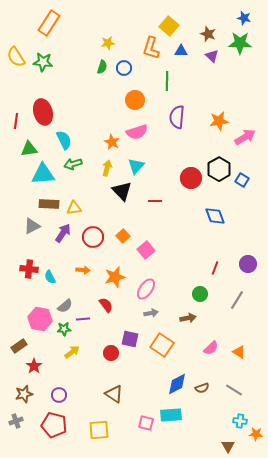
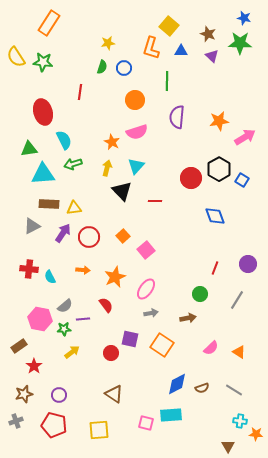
red line at (16, 121): moved 64 px right, 29 px up
red circle at (93, 237): moved 4 px left
orange star at (115, 277): rotated 10 degrees counterclockwise
